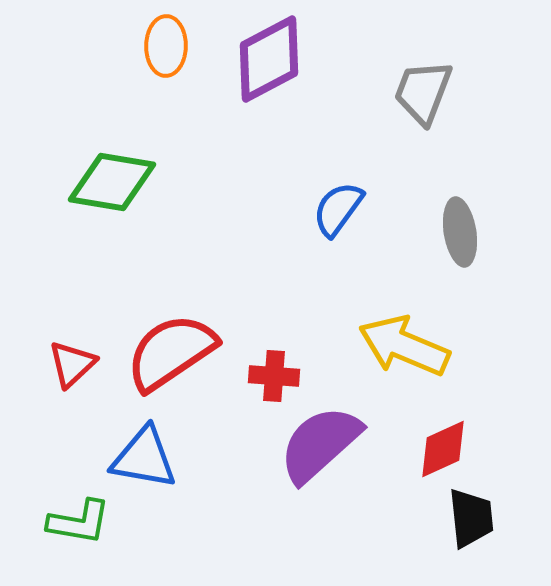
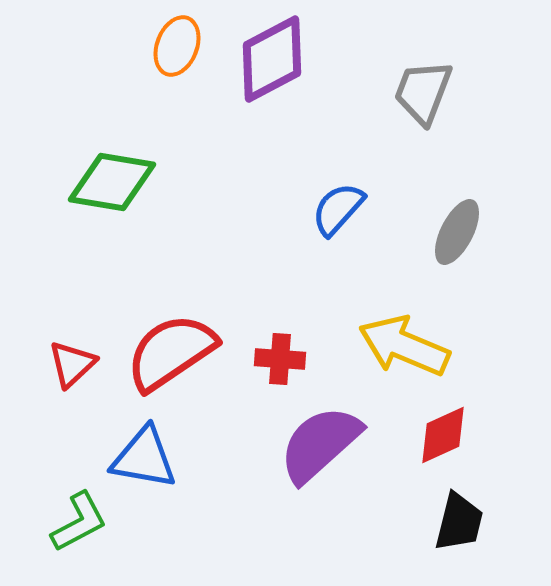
orange ellipse: moved 11 px right; rotated 20 degrees clockwise
purple diamond: moved 3 px right
blue semicircle: rotated 6 degrees clockwise
gray ellipse: moved 3 px left; rotated 36 degrees clockwise
red cross: moved 6 px right, 17 px up
red diamond: moved 14 px up
black trapezoid: moved 12 px left, 4 px down; rotated 20 degrees clockwise
green L-shape: rotated 38 degrees counterclockwise
